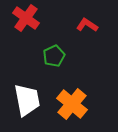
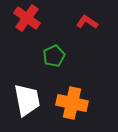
red cross: moved 1 px right
red L-shape: moved 3 px up
orange cross: moved 1 px up; rotated 28 degrees counterclockwise
